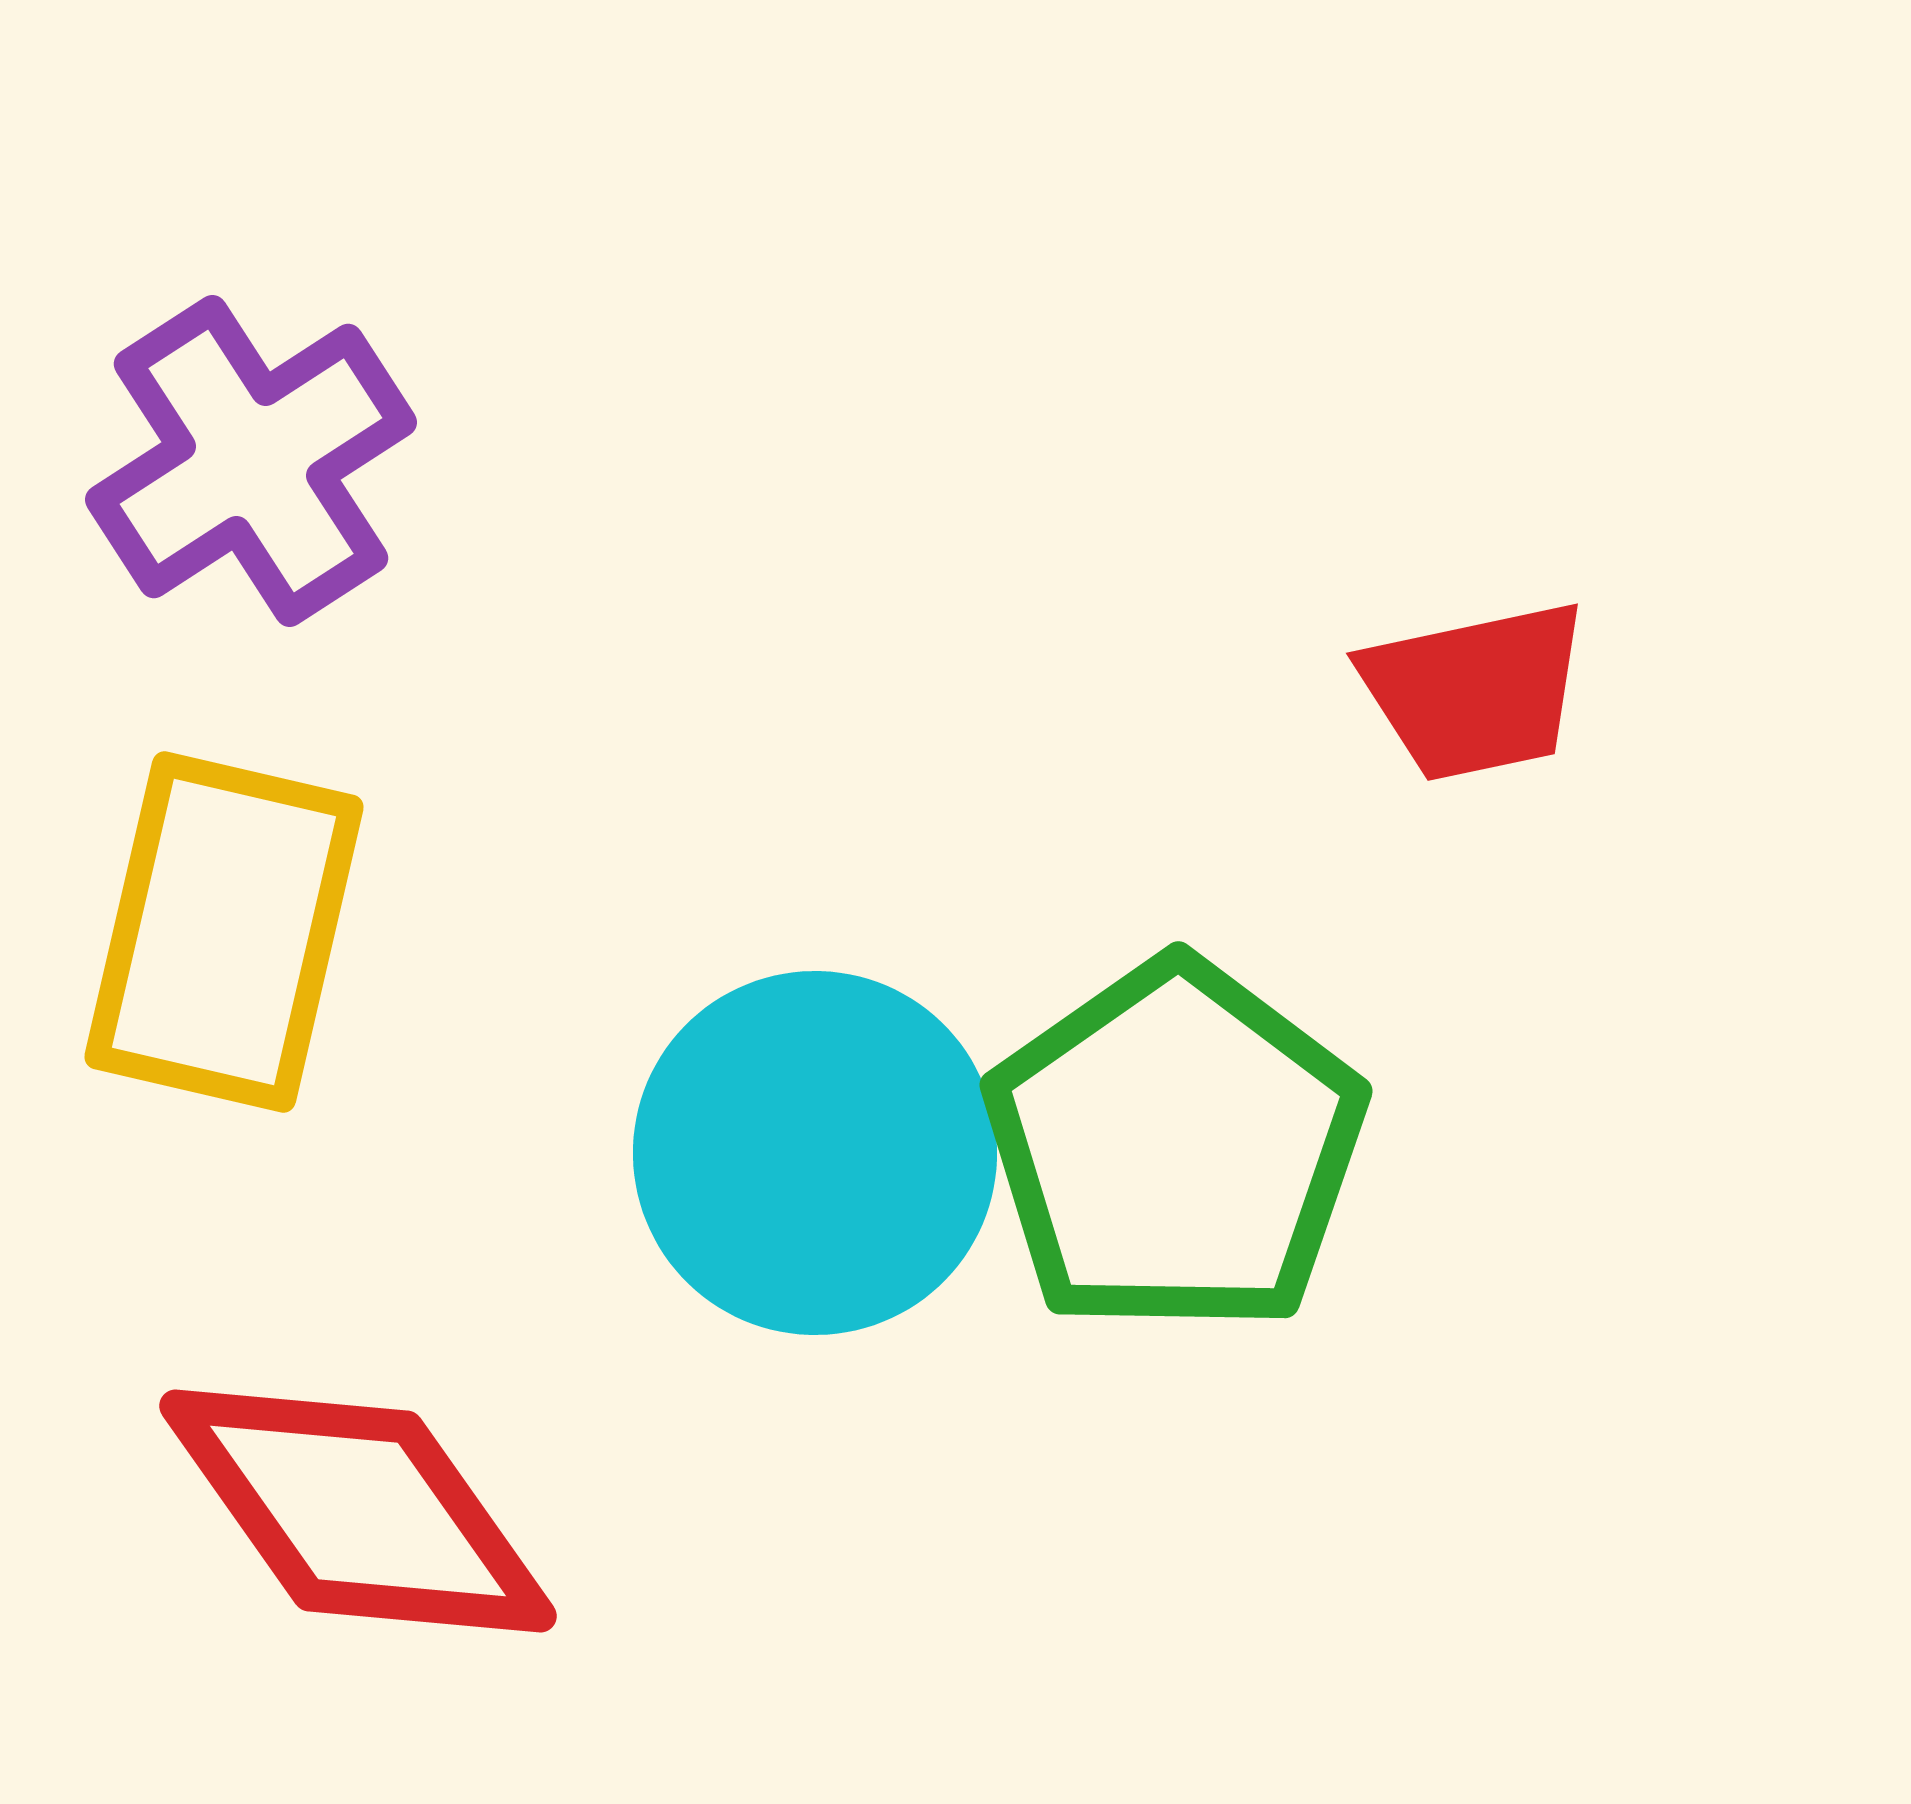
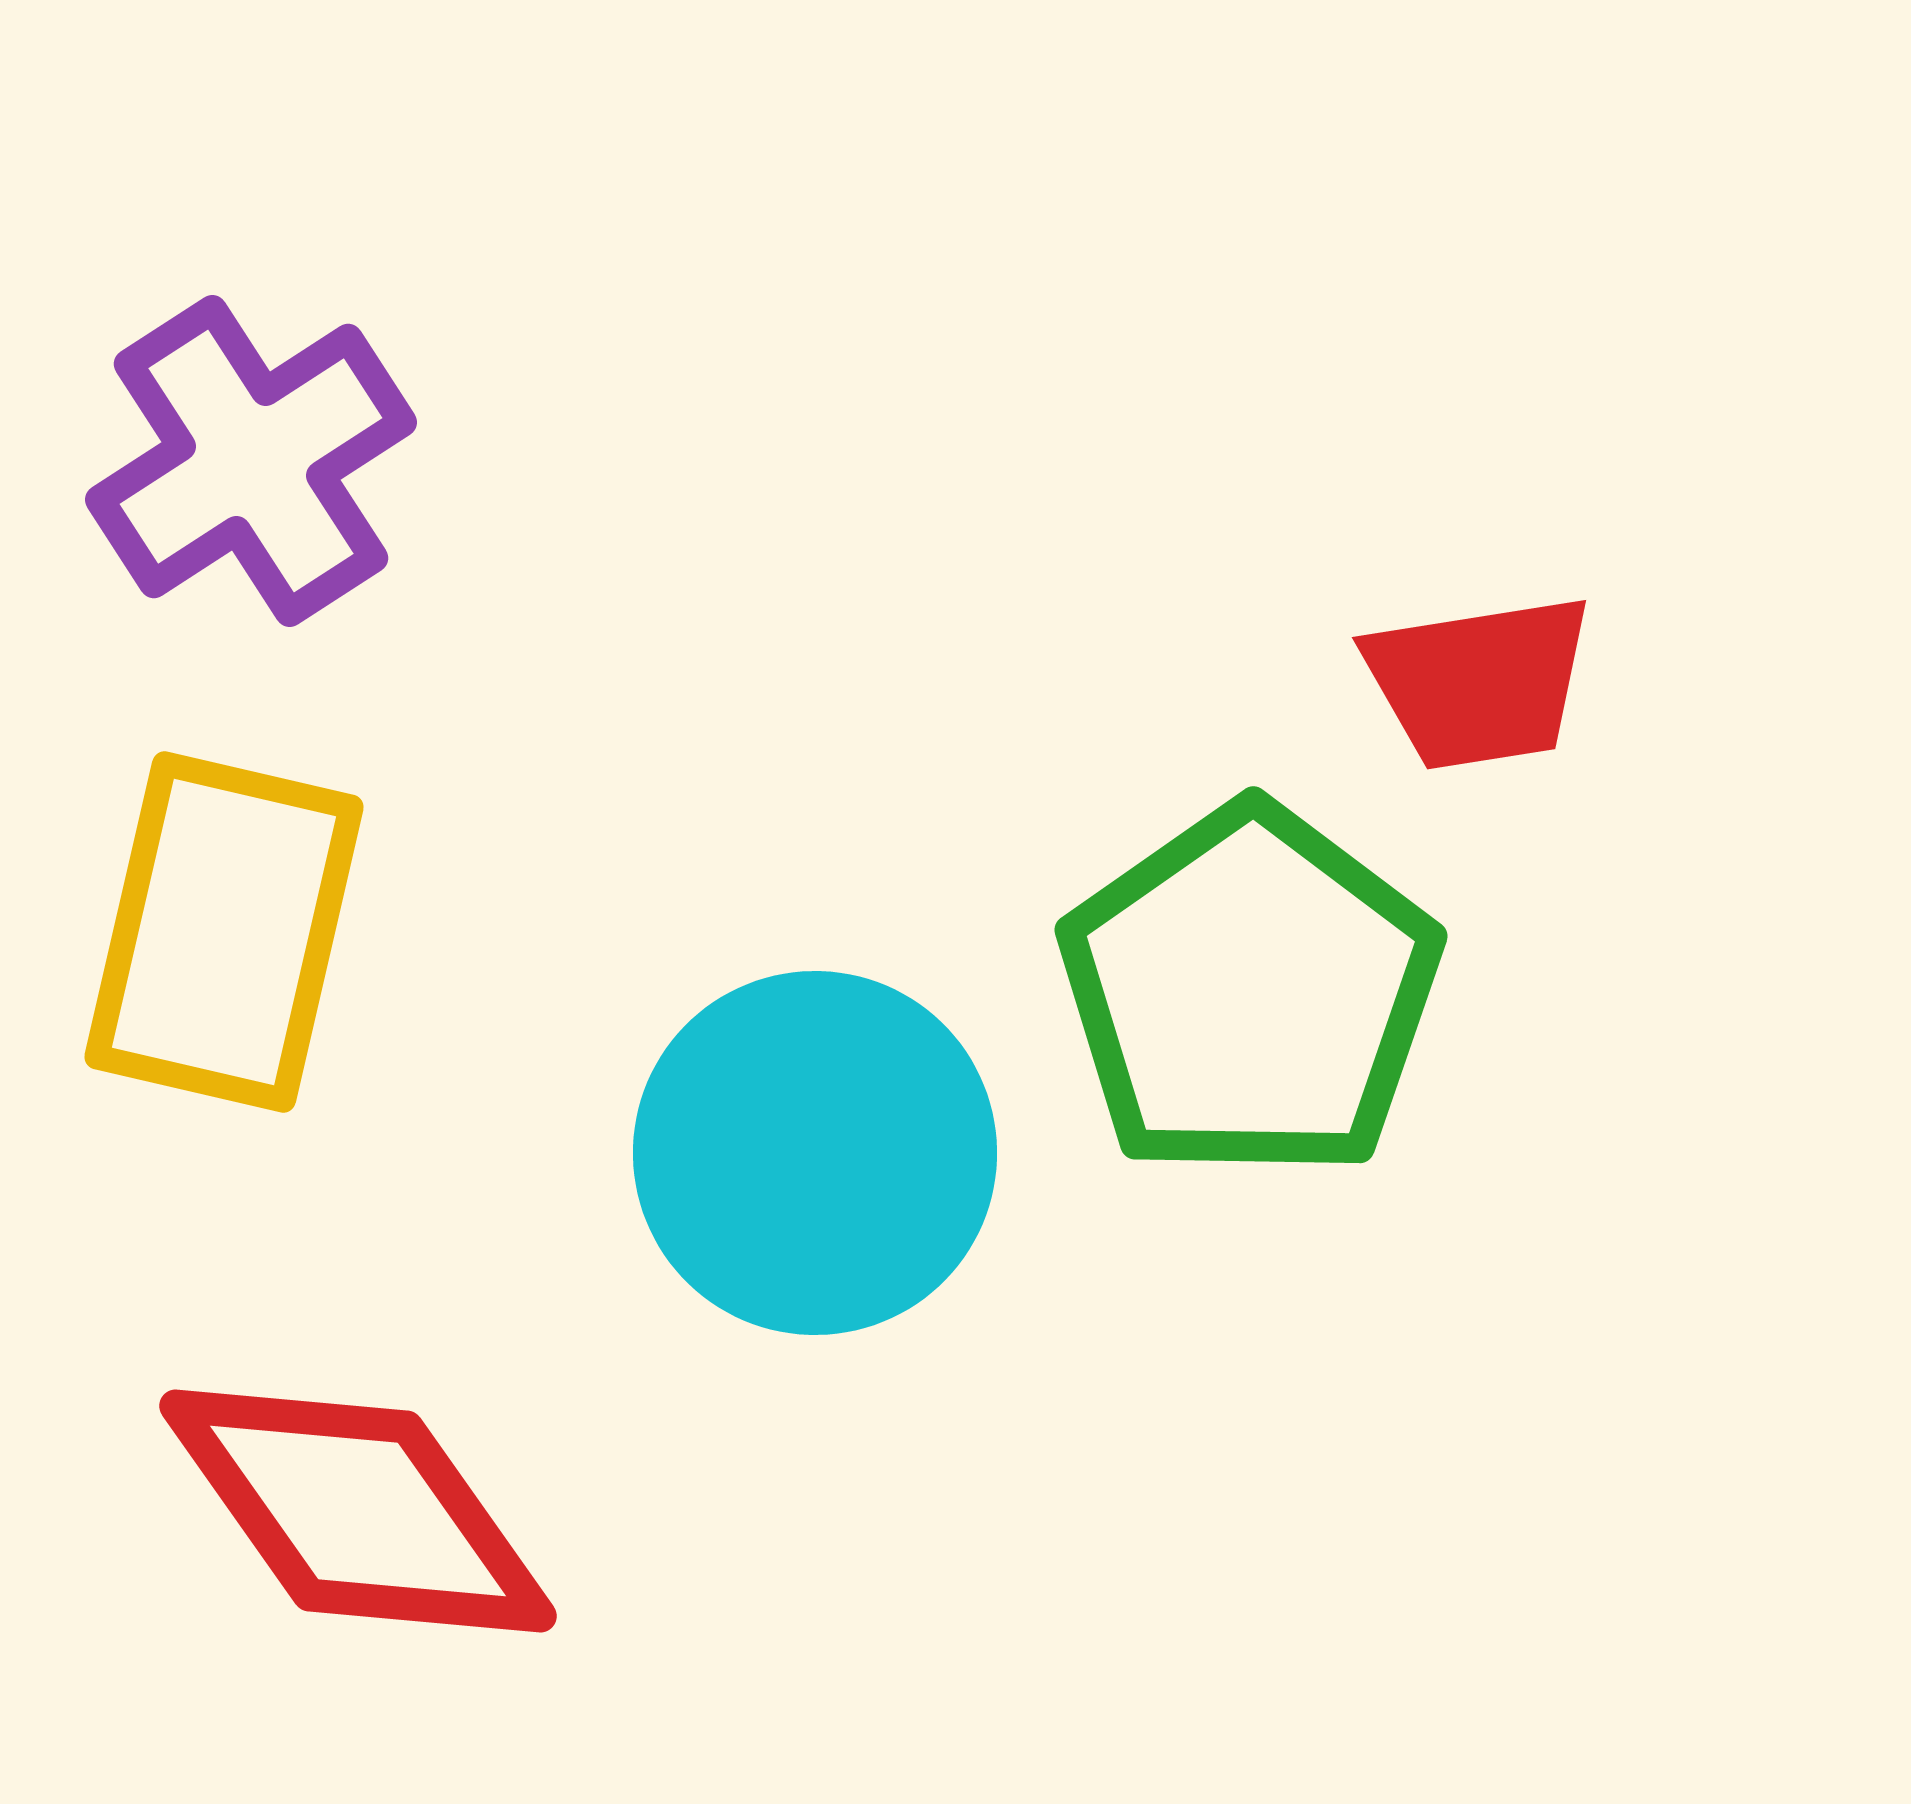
red trapezoid: moved 4 px right, 9 px up; rotated 3 degrees clockwise
green pentagon: moved 75 px right, 155 px up
